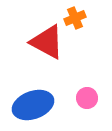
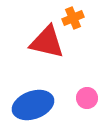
orange cross: moved 2 px left
red triangle: rotated 15 degrees counterclockwise
